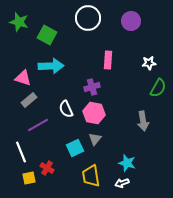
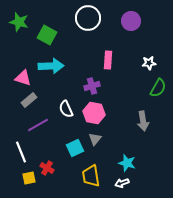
purple cross: moved 1 px up
